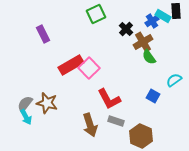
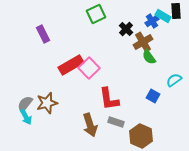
red L-shape: rotated 20 degrees clockwise
brown star: rotated 30 degrees counterclockwise
gray rectangle: moved 1 px down
